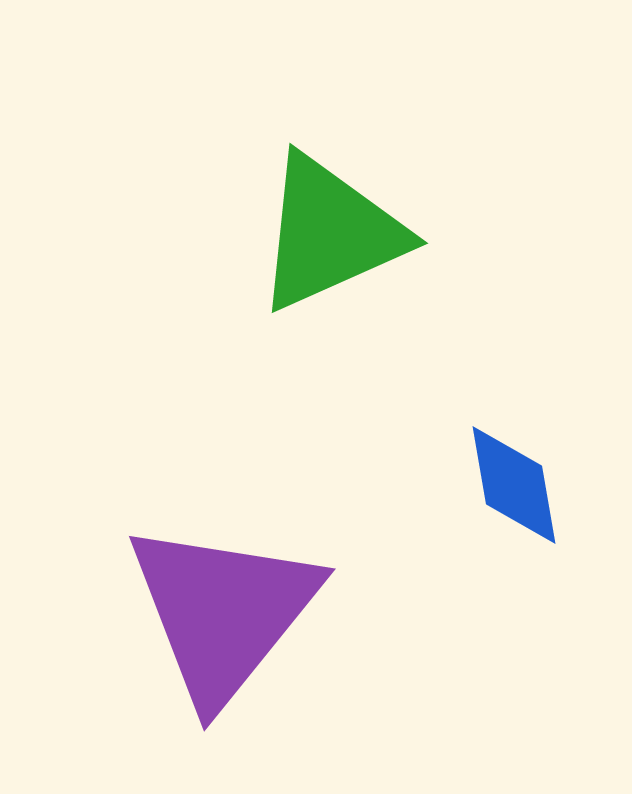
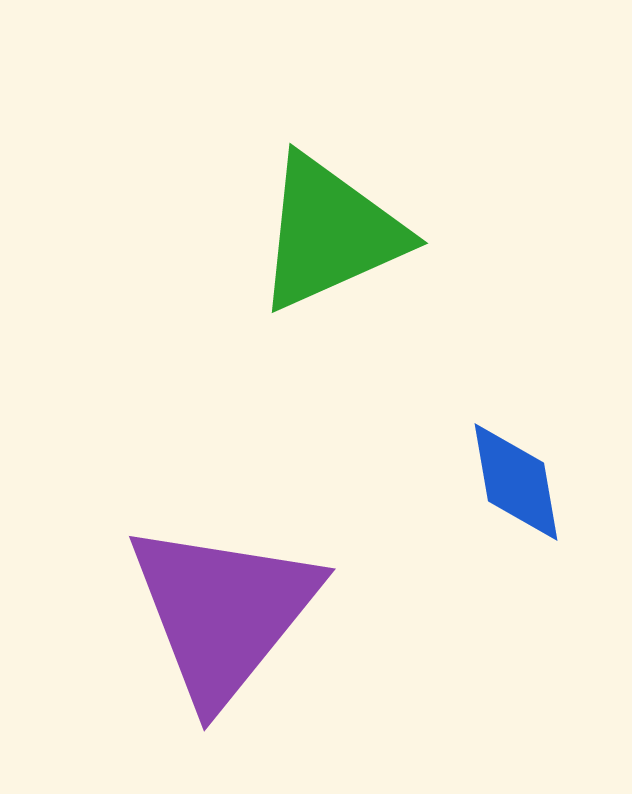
blue diamond: moved 2 px right, 3 px up
